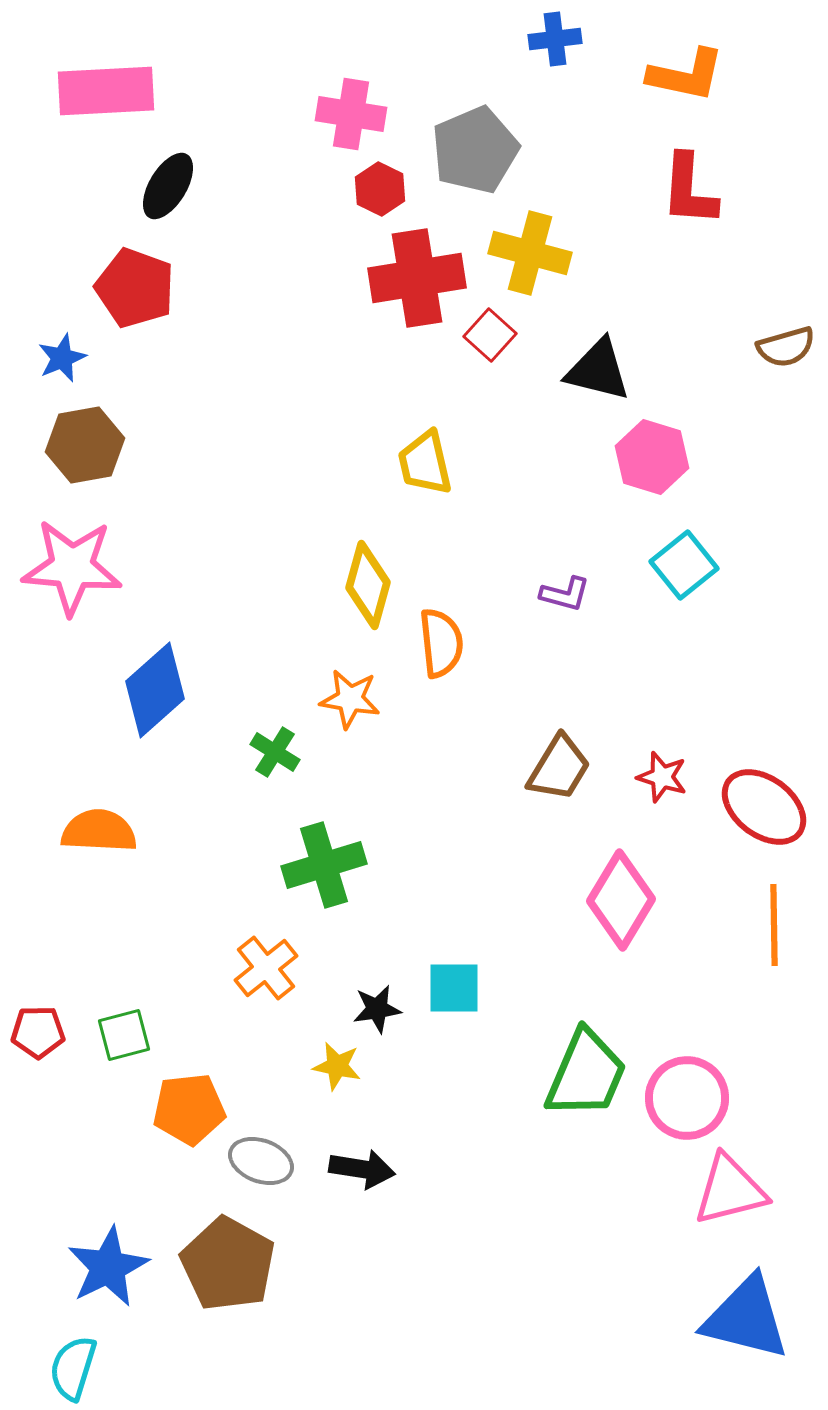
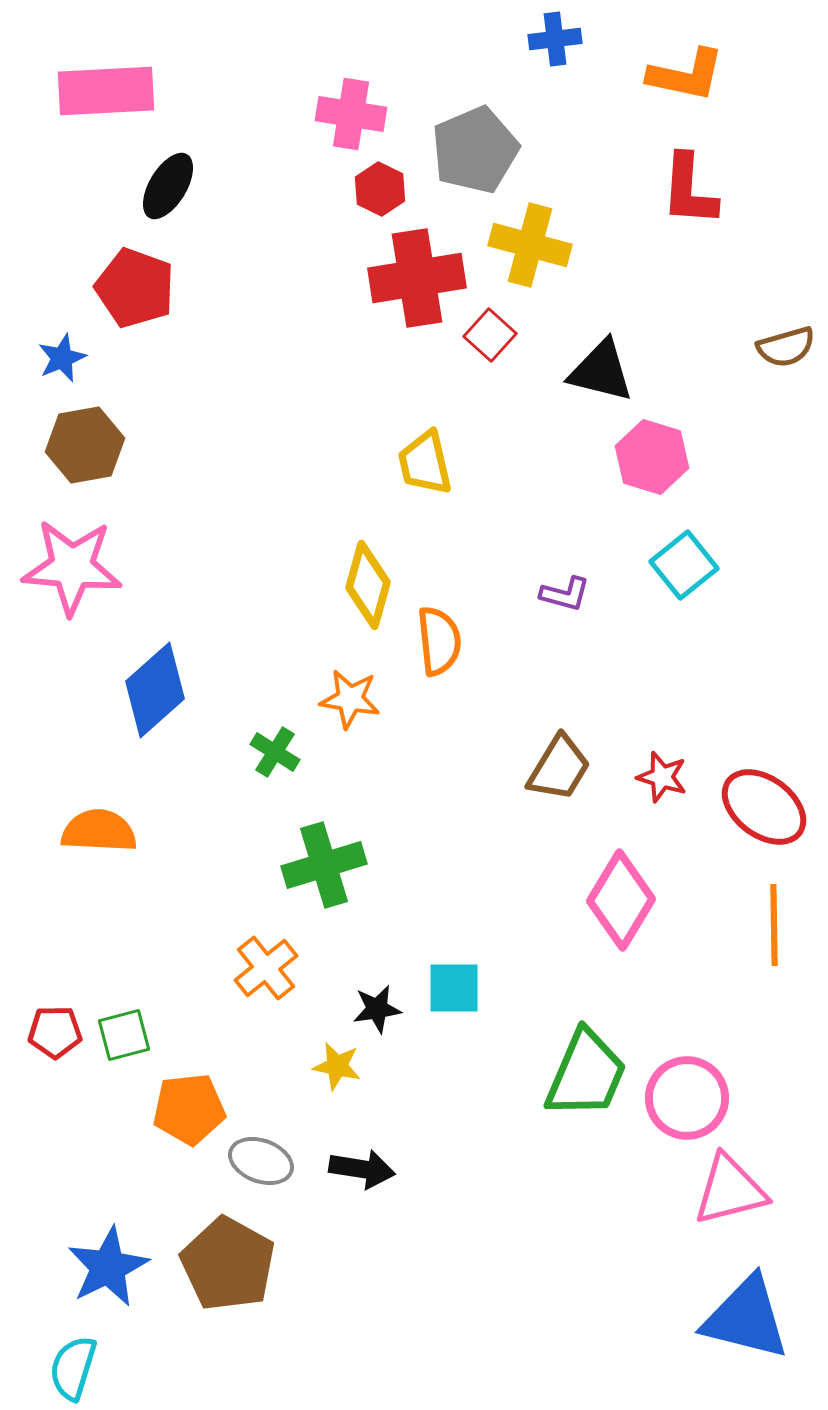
yellow cross at (530, 253): moved 8 px up
black triangle at (598, 370): moved 3 px right, 1 px down
orange semicircle at (441, 643): moved 2 px left, 2 px up
red pentagon at (38, 1032): moved 17 px right
